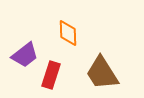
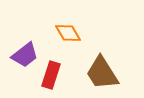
orange diamond: rotated 28 degrees counterclockwise
